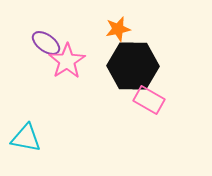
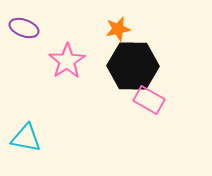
purple ellipse: moved 22 px left, 15 px up; rotated 16 degrees counterclockwise
